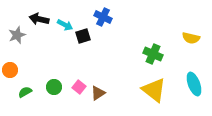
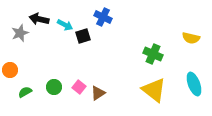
gray star: moved 3 px right, 2 px up
